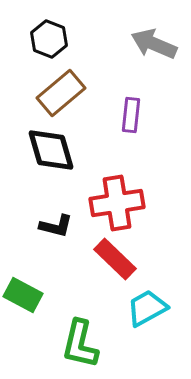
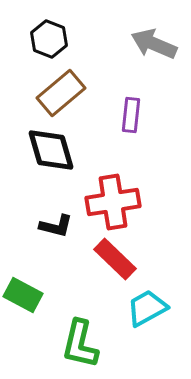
red cross: moved 4 px left, 1 px up
